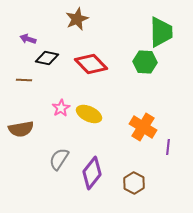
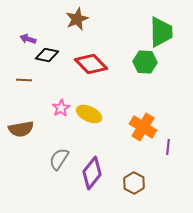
black diamond: moved 3 px up
